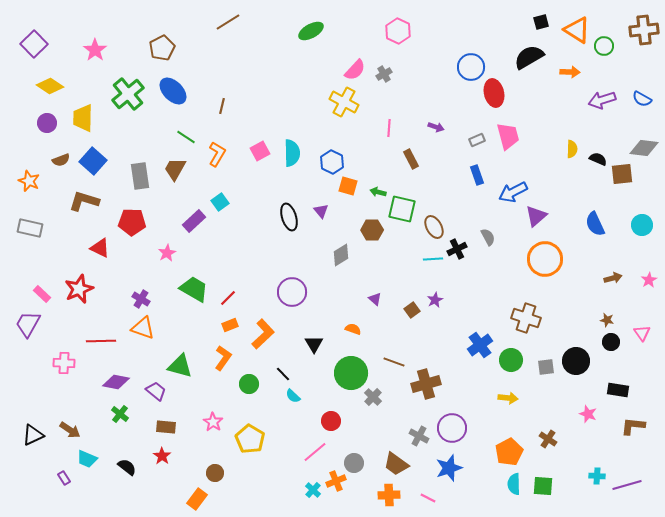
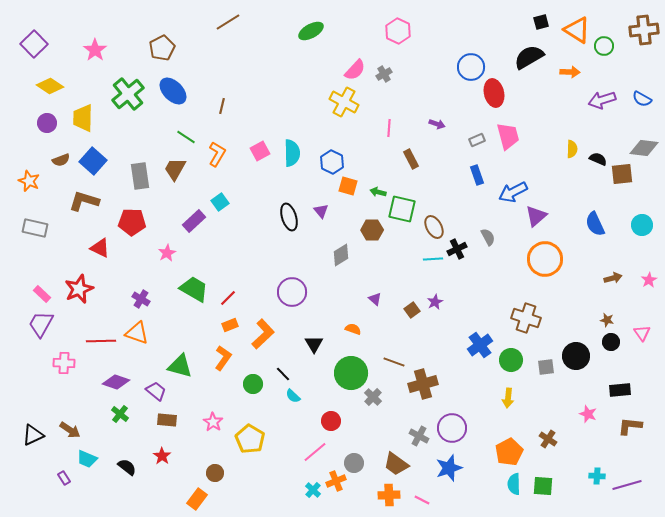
purple arrow at (436, 127): moved 1 px right, 3 px up
gray rectangle at (30, 228): moved 5 px right
purple star at (435, 300): moved 2 px down
purple trapezoid at (28, 324): moved 13 px right
orange triangle at (143, 328): moved 6 px left, 5 px down
black circle at (576, 361): moved 5 px up
purple diamond at (116, 382): rotated 8 degrees clockwise
green circle at (249, 384): moved 4 px right
brown cross at (426, 384): moved 3 px left
black rectangle at (618, 390): moved 2 px right; rotated 15 degrees counterclockwise
yellow arrow at (508, 398): rotated 90 degrees clockwise
brown L-shape at (633, 426): moved 3 px left
brown rectangle at (166, 427): moved 1 px right, 7 px up
pink line at (428, 498): moved 6 px left, 2 px down
